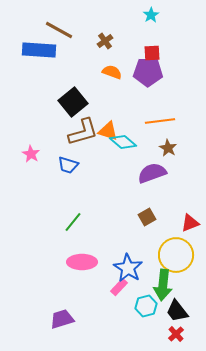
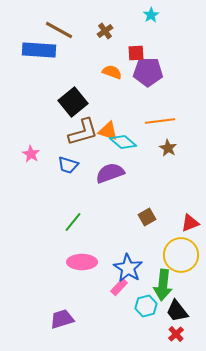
brown cross: moved 10 px up
red square: moved 16 px left
purple semicircle: moved 42 px left
yellow circle: moved 5 px right
